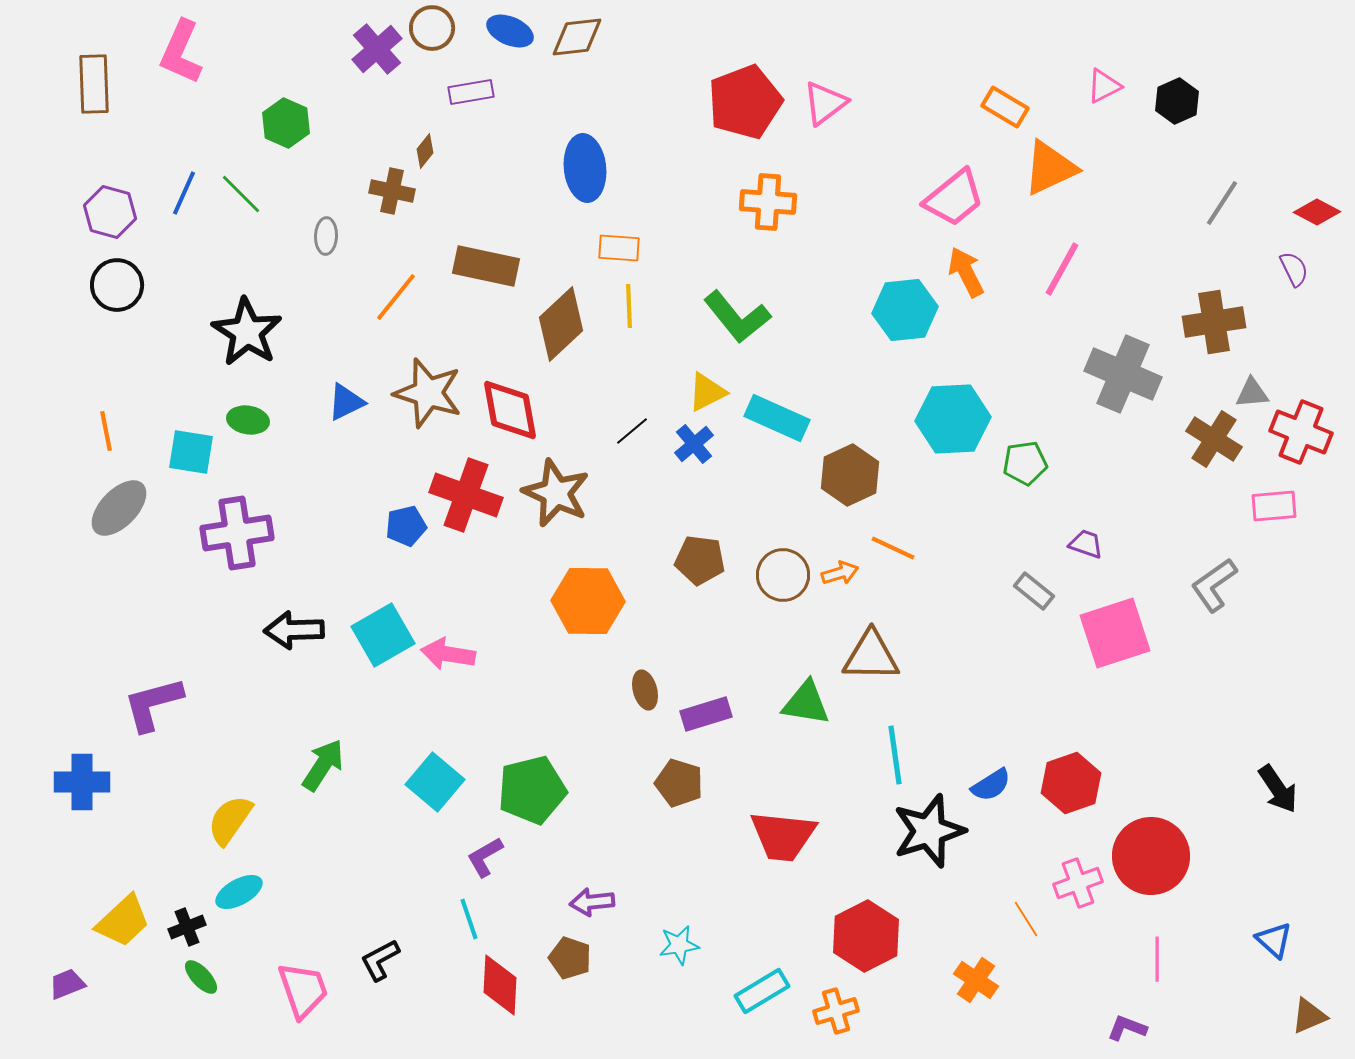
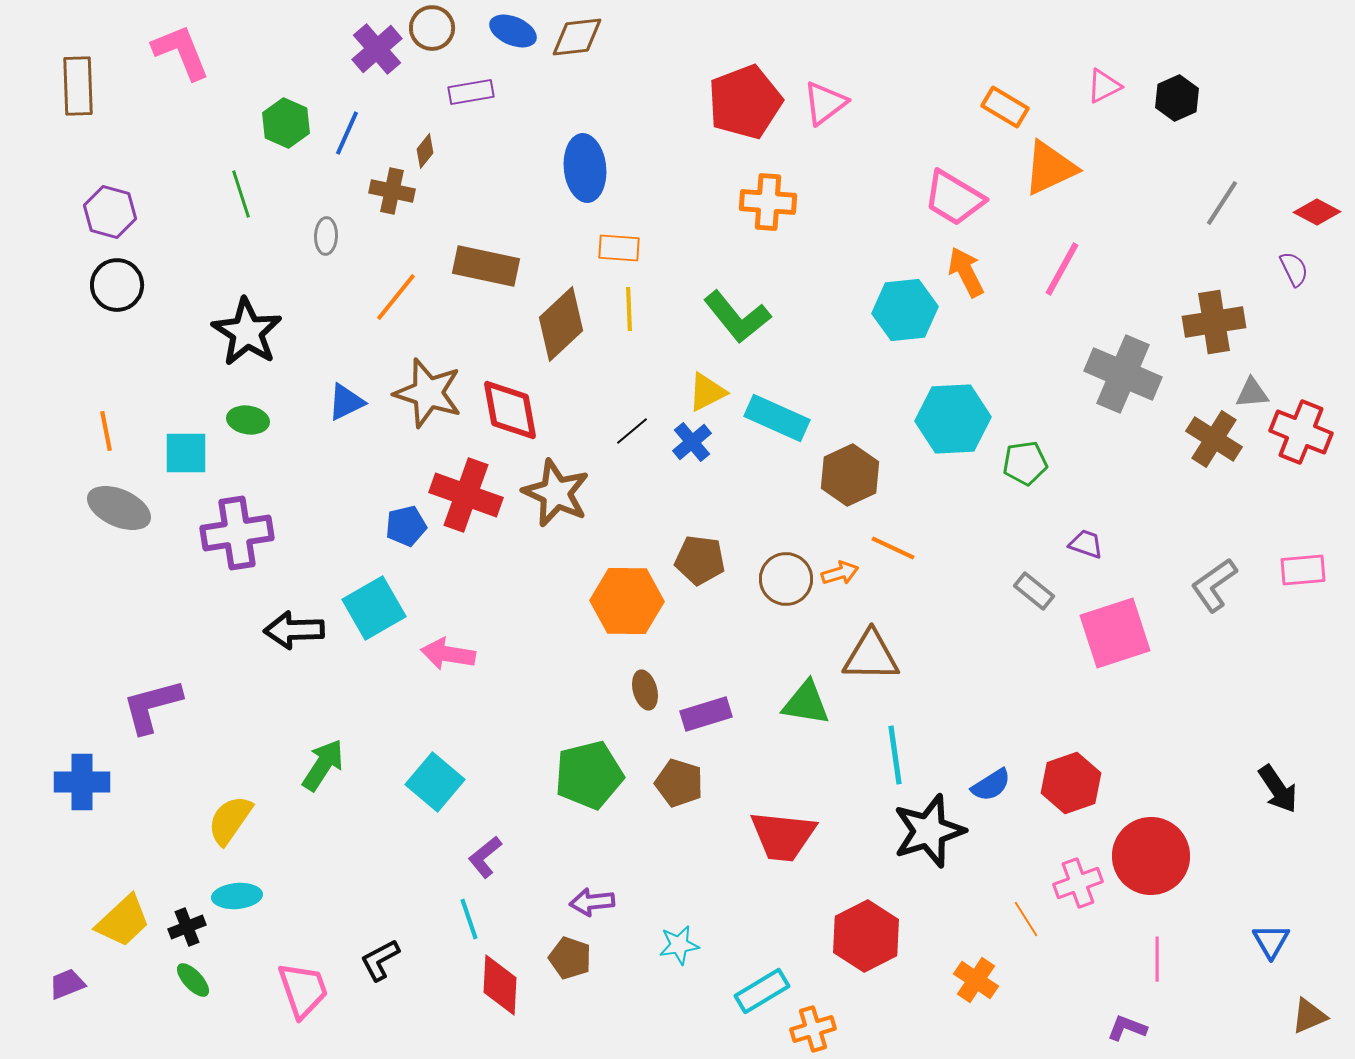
blue ellipse at (510, 31): moved 3 px right
pink L-shape at (181, 52): rotated 134 degrees clockwise
brown rectangle at (94, 84): moved 16 px left, 2 px down
black hexagon at (1177, 101): moved 3 px up
blue line at (184, 193): moved 163 px right, 60 px up
green line at (241, 194): rotated 27 degrees clockwise
pink trapezoid at (954, 198): rotated 70 degrees clockwise
yellow line at (629, 306): moved 3 px down
blue cross at (694, 444): moved 2 px left, 2 px up
cyan square at (191, 452): moved 5 px left, 1 px down; rotated 9 degrees counterclockwise
pink rectangle at (1274, 506): moved 29 px right, 64 px down
gray ellipse at (119, 508): rotated 70 degrees clockwise
brown circle at (783, 575): moved 3 px right, 4 px down
orange hexagon at (588, 601): moved 39 px right
cyan square at (383, 635): moved 9 px left, 27 px up
purple L-shape at (153, 704): moved 1 px left, 2 px down
green pentagon at (532, 790): moved 57 px right, 15 px up
purple L-shape at (485, 857): rotated 9 degrees counterclockwise
cyan ellipse at (239, 892): moved 2 px left, 4 px down; rotated 24 degrees clockwise
blue triangle at (1274, 940): moved 3 px left, 1 px down; rotated 18 degrees clockwise
green ellipse at (201, 977): moved 8 px left, 3 px down
orange cross at (836, 1011): moved 23 px left, 18 px down
